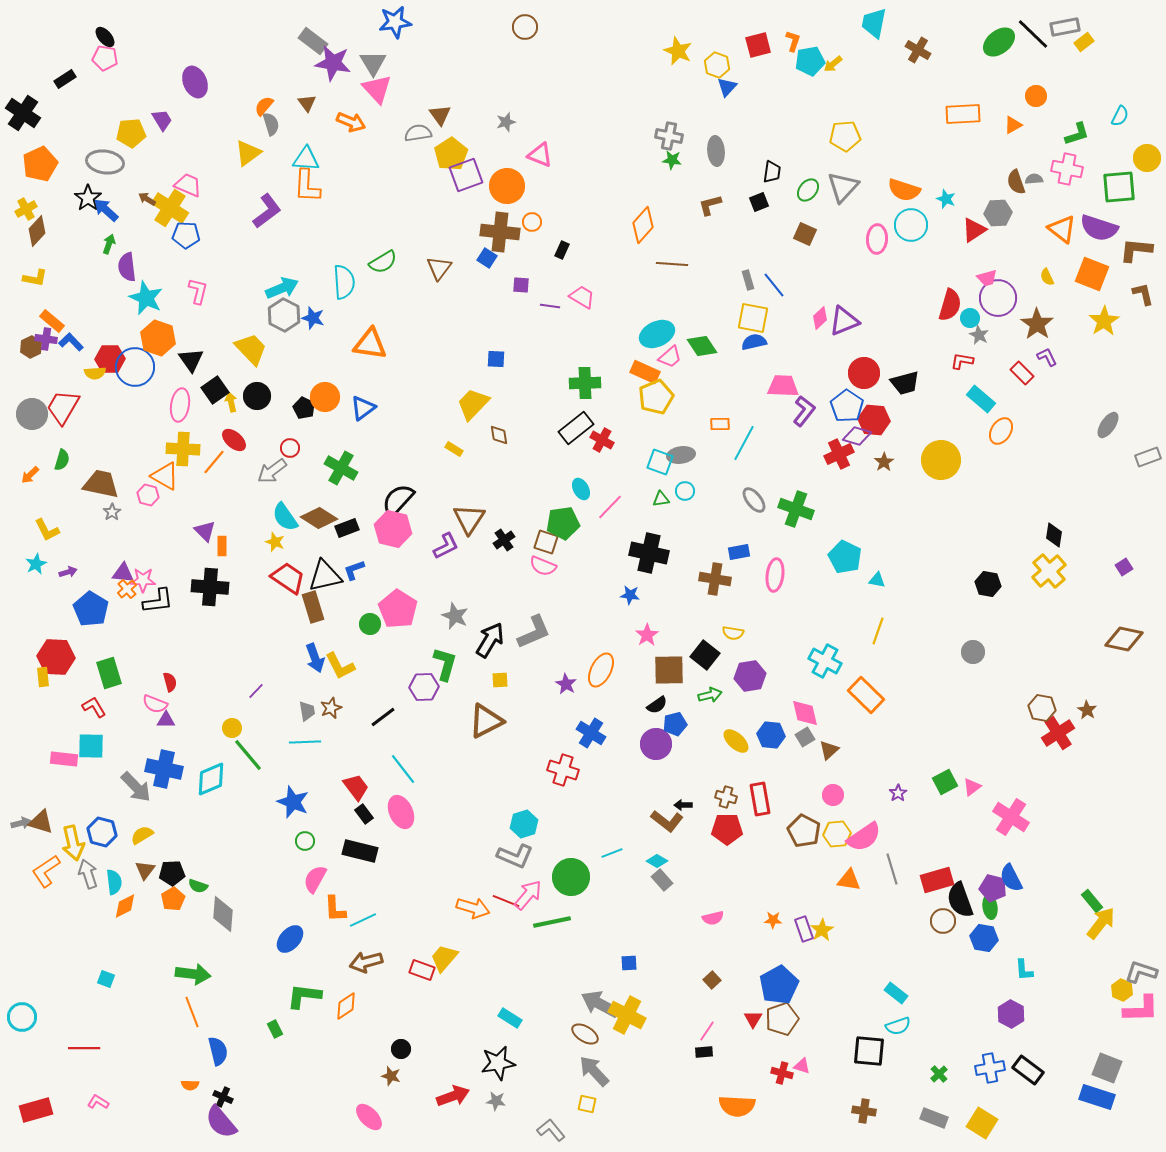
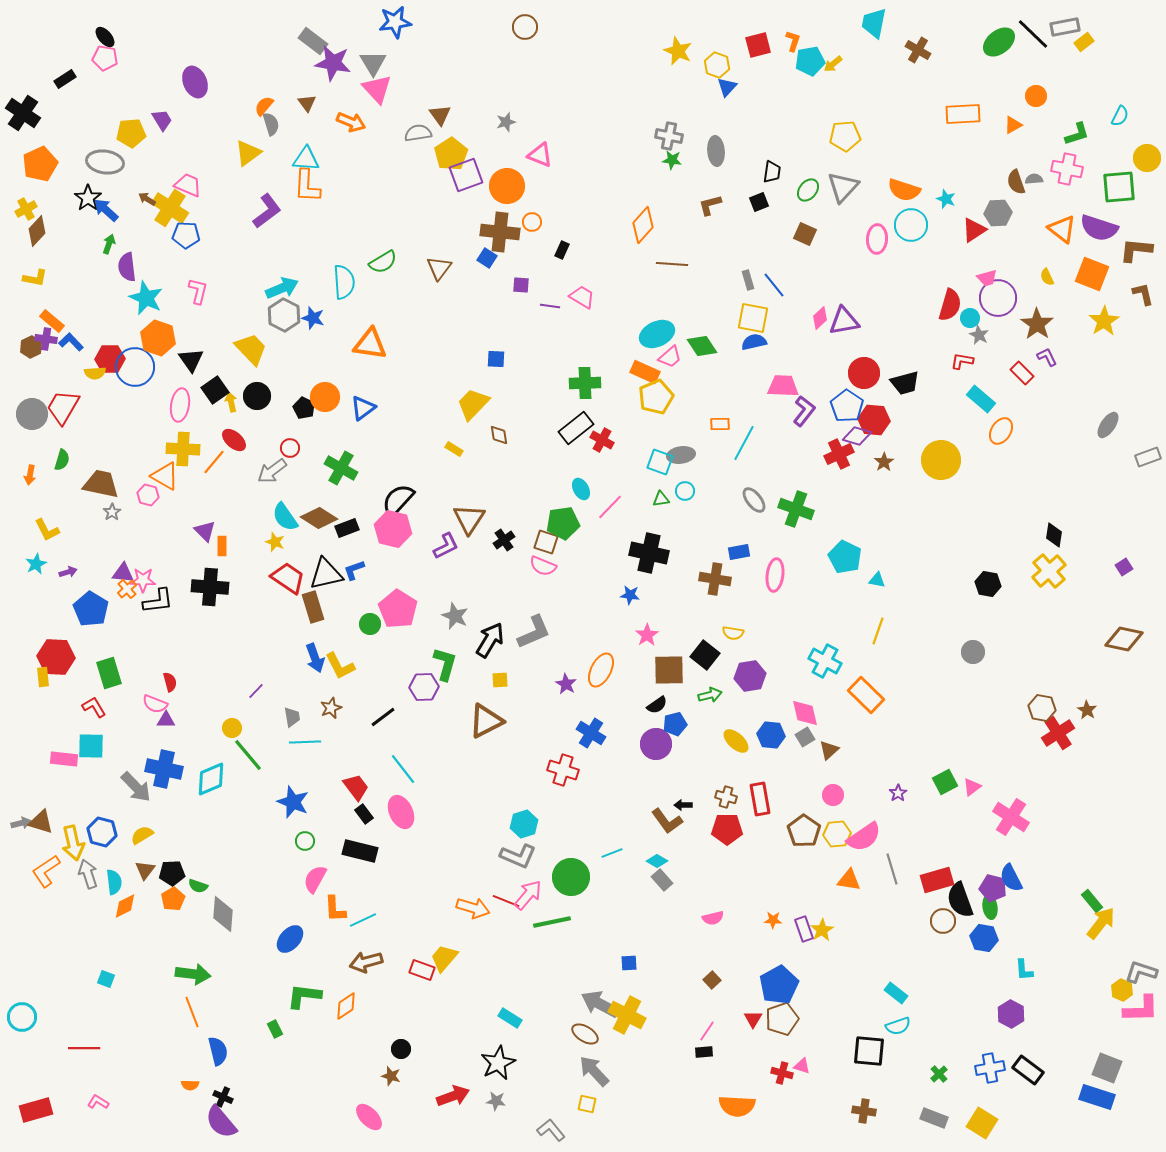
purple triangle at (844, 321): rotated 12 degrees clockwise
orange arrow at (30, 475): rotated 36 degrees counterclockwise
black triangle at (325, 576): moved 1 px right, 2 px up
gray trapezoid at (307, 711): moved 15 px left, 6 px down
brown L-shape at (667, 821): rotated 16 degrees clockwise
brown pentagon at (804, 831): rotated 8 degrees clockwise
gray L-shape at (515, 856): moved 3 px right
black star at (498, 1063): rotated 16 degrees counterclockwise
